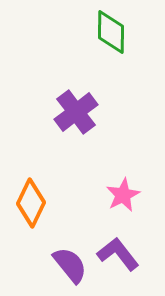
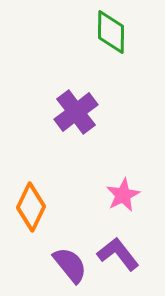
orange diamond: moved 4 px down
